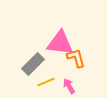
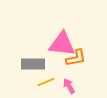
pink triangle: moved 2 px right, 1 px down
orange L-shape: rotated 95 degrees clockwise
gray rectangle: rotated 45 degrees clockwise
